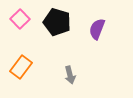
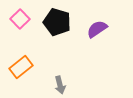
purple semicircle: rotated 35 degrees clockwise
orange rectangle: rotated 15 degrees clockwise
gray arrow: moved 10 px left, 10 px down
